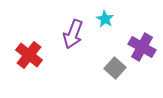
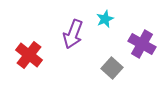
cyan star: rotated 18 degrees clockwise
purple cross: moved 3 px up
gray square: moved 3 px left
